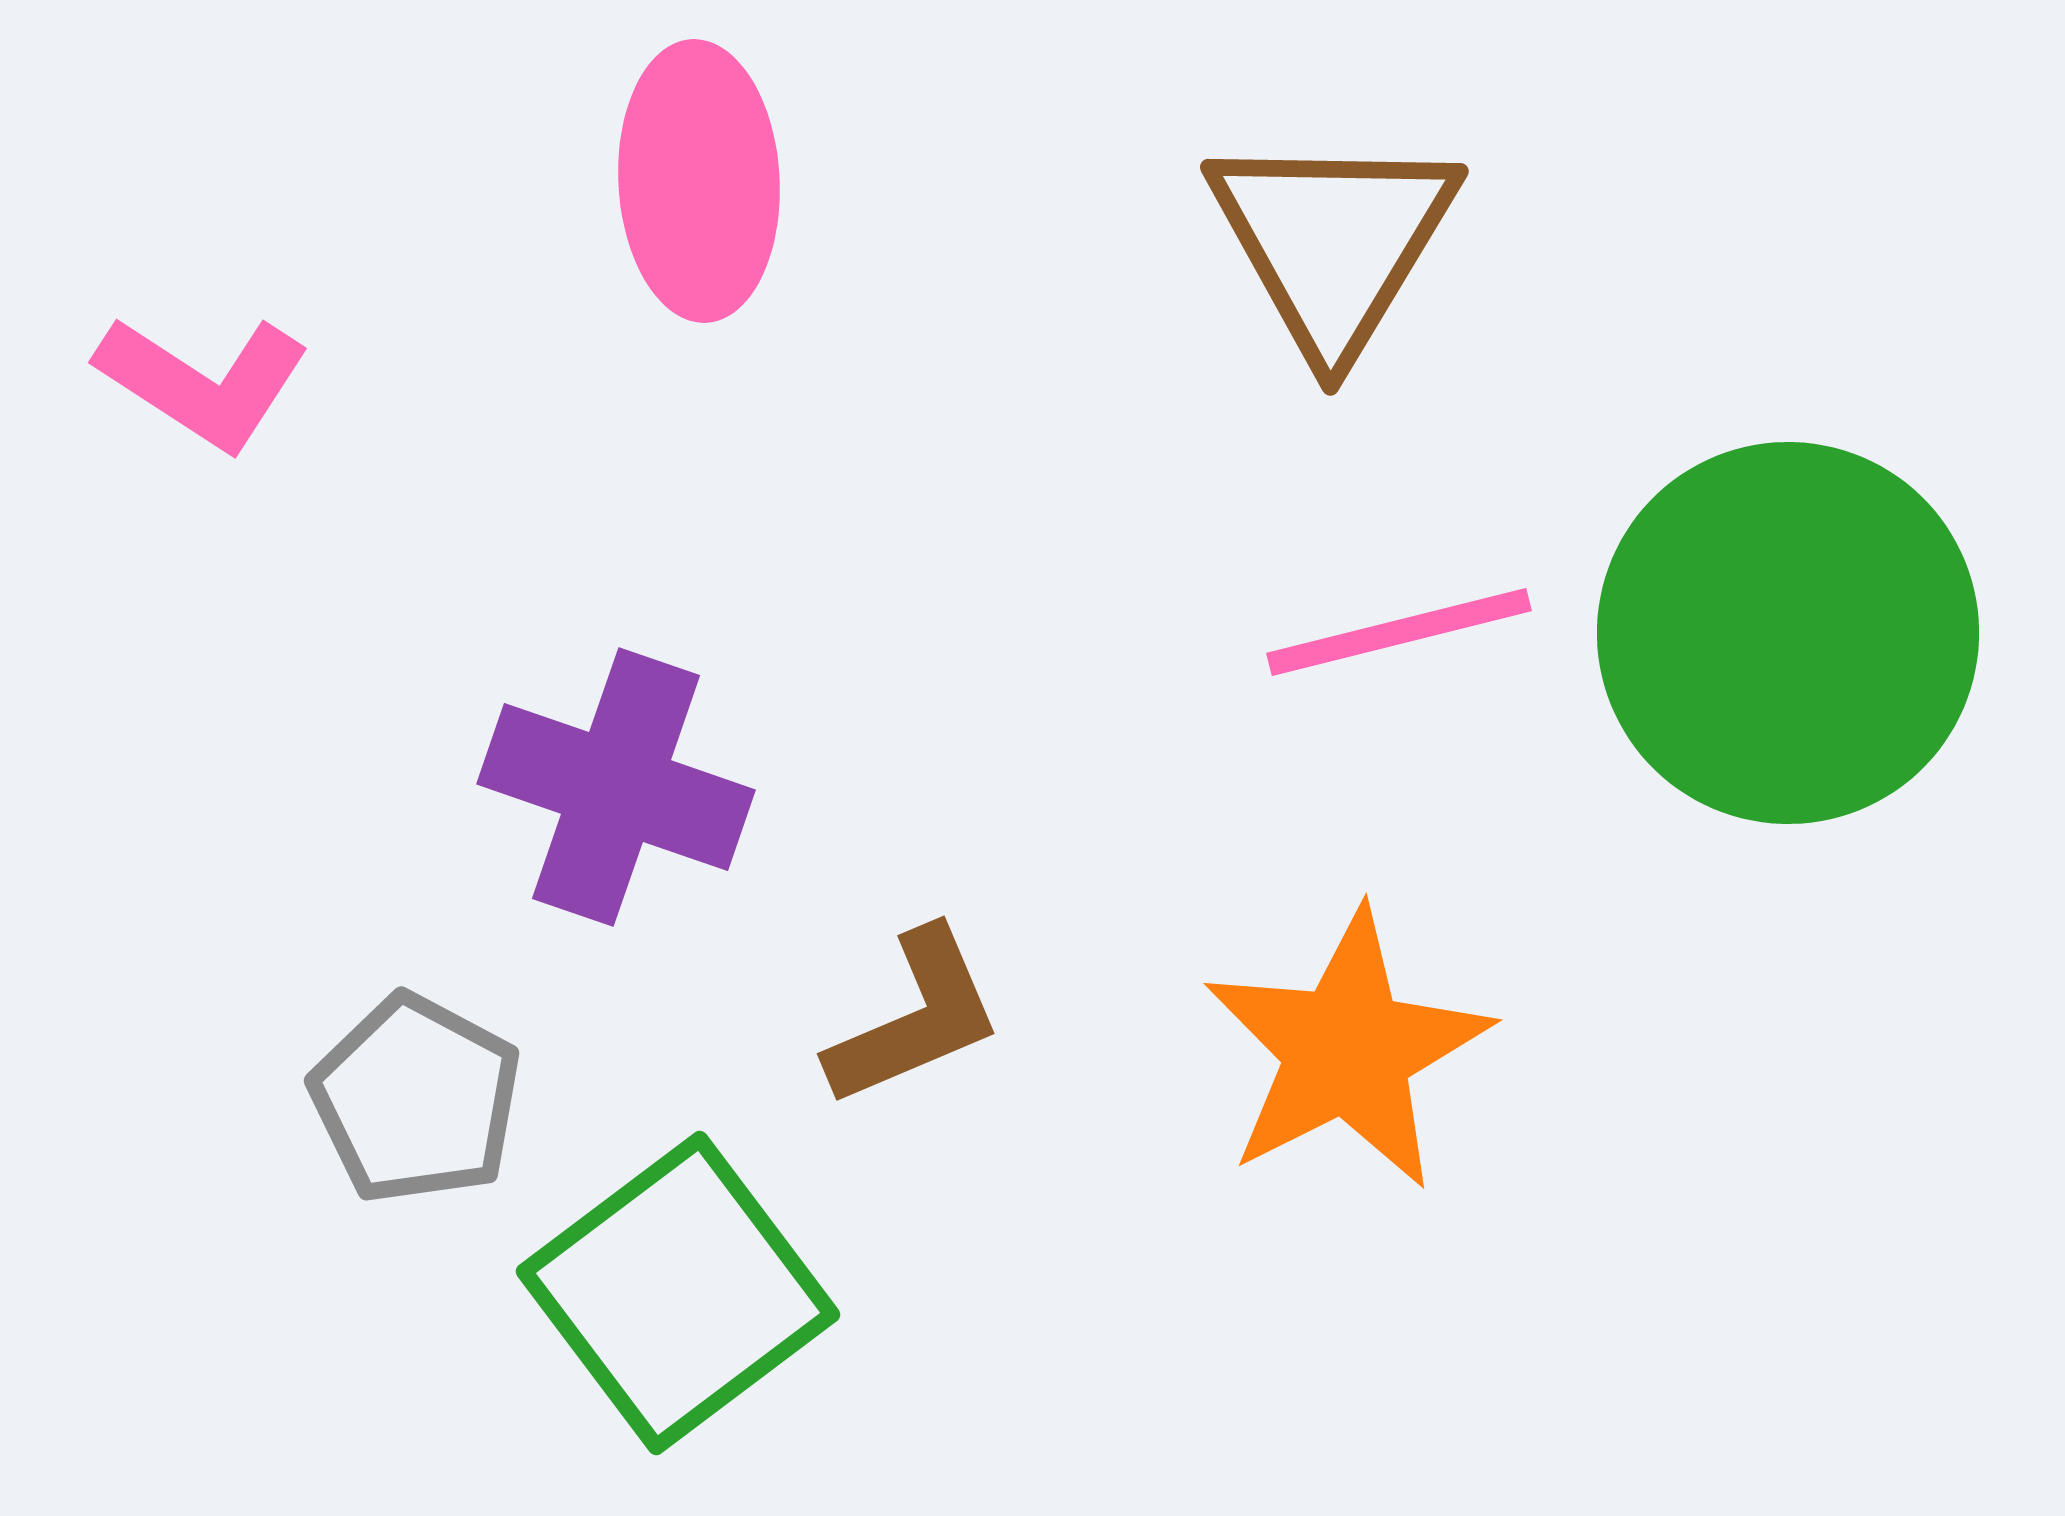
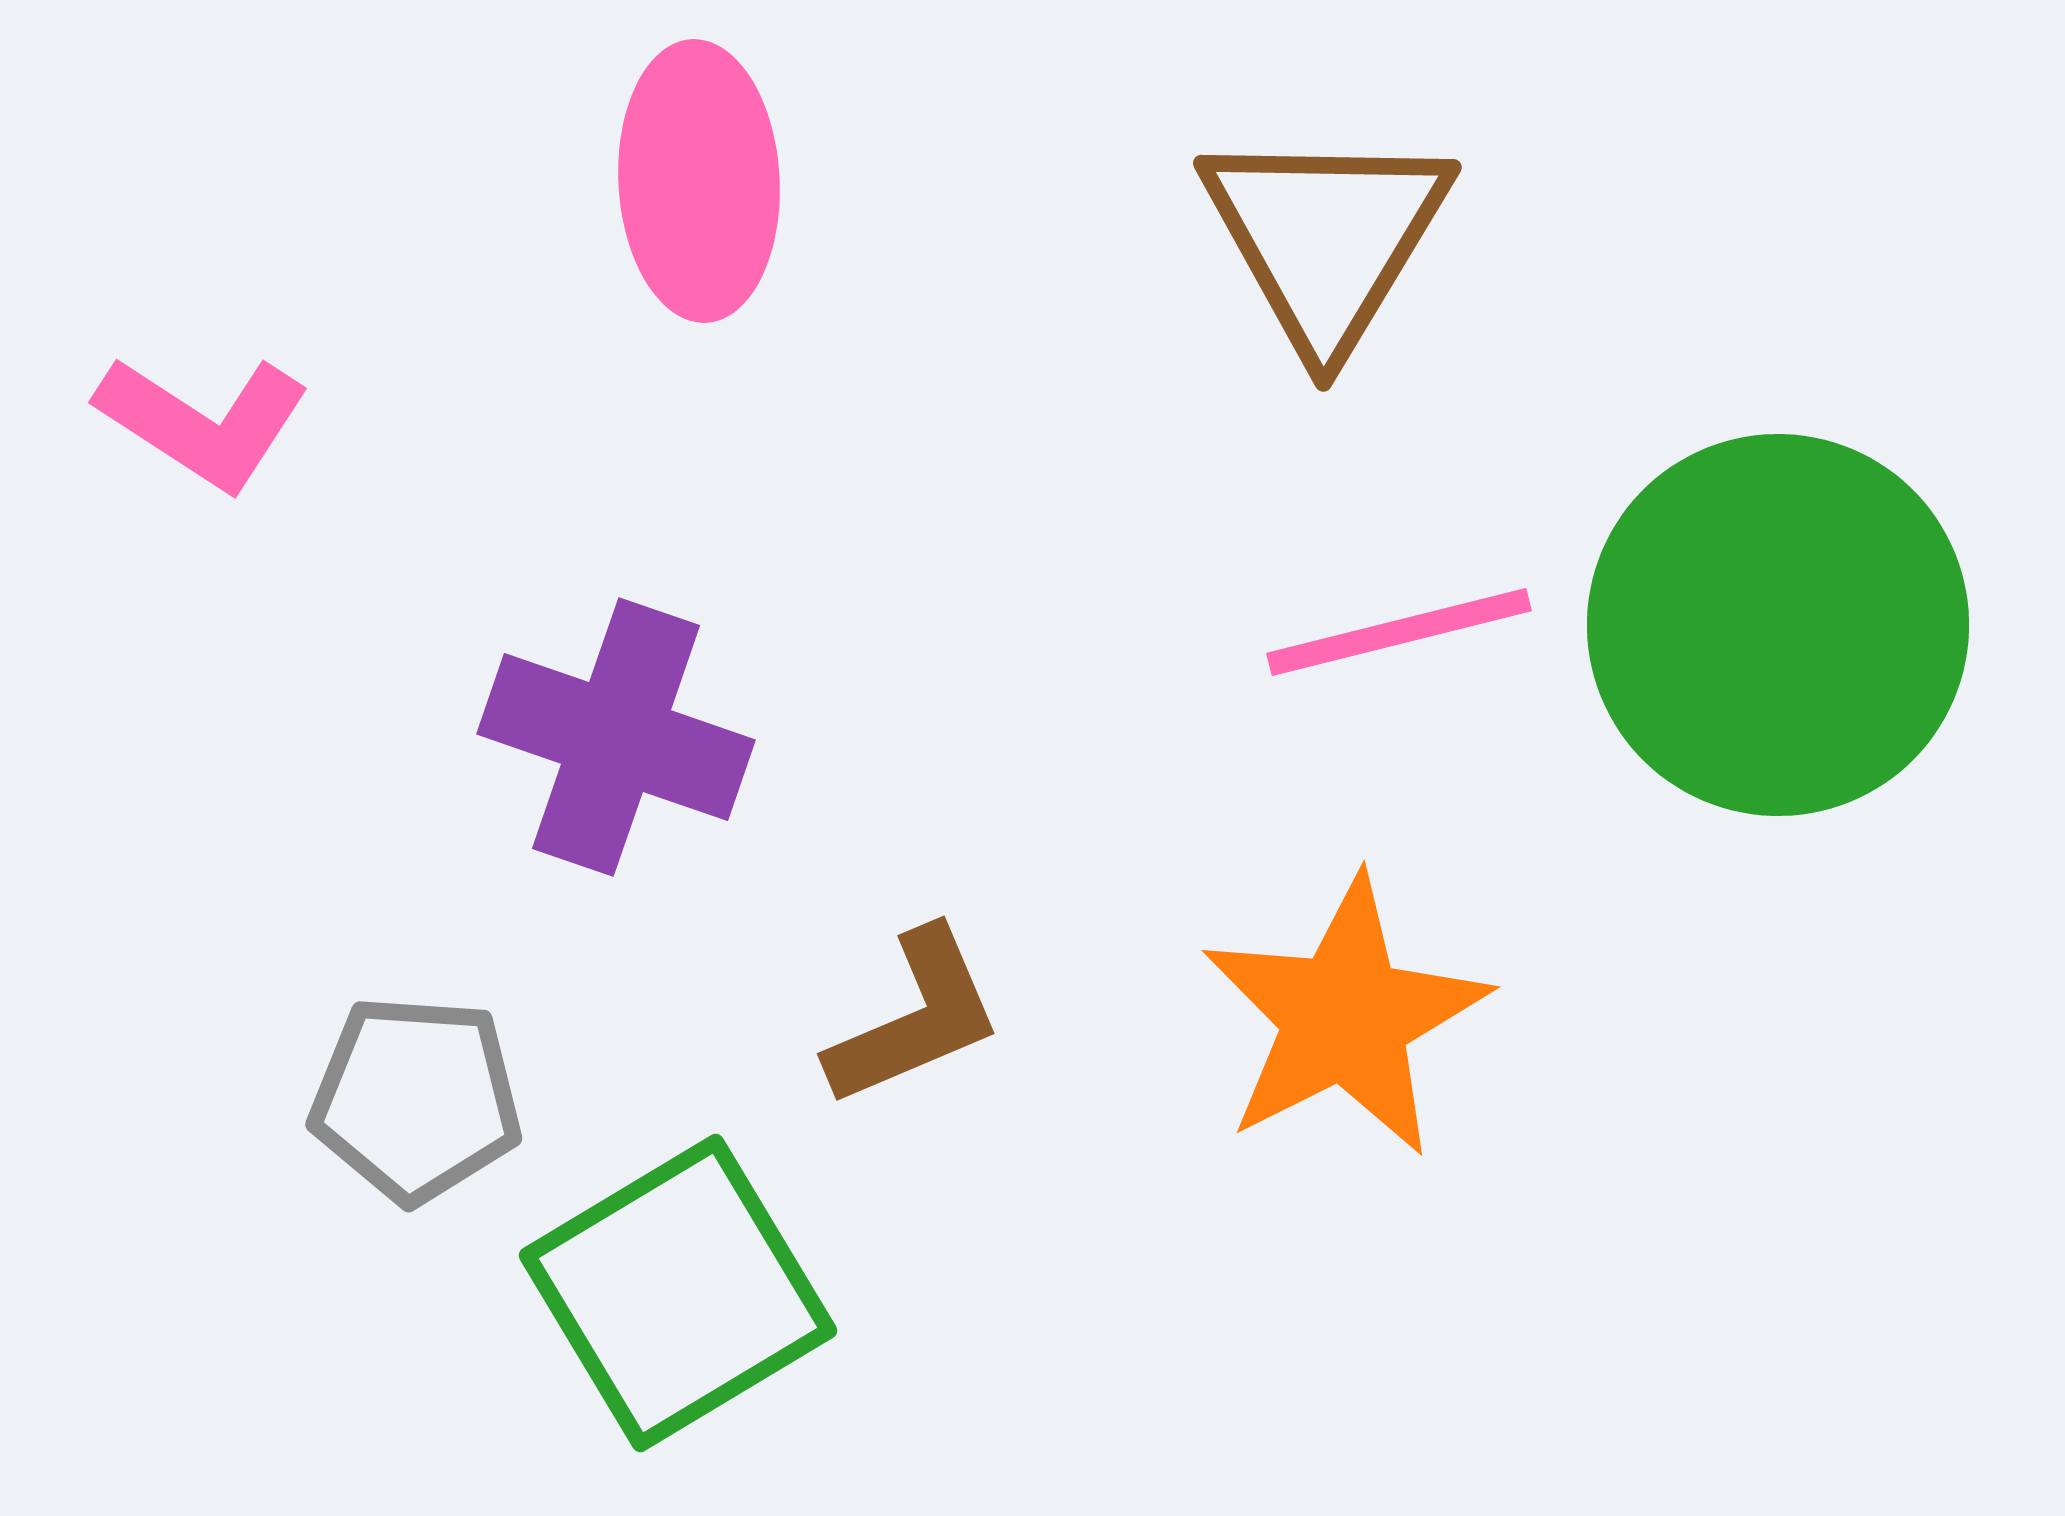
brown triangle: moved 7 px left, 4 px up
pink L-shape: moved 40 px down
green circle: moved 10 px left, 8 px up
purple cross: moved 50 px up
orange star: moved 2 px left, 33 px up
gray pentagon: rotated 24 degrees counterclockwise
green square: rotated 6 degrees clockwise
